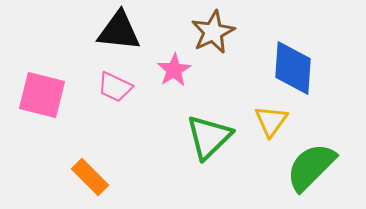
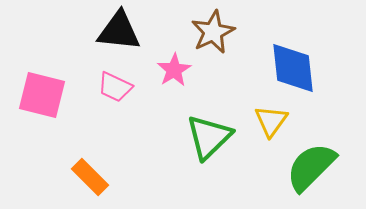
blue diamond: rotated 10 degrees counterclockwise
